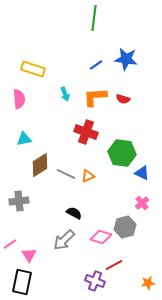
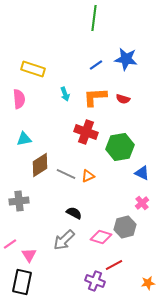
green hexagon: moved 2 px left, 6 px up; rotated 16 degrees counterclockwise
